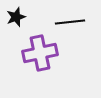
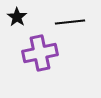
black star: moved 1 px right; rotated 18 degrees counterclockwise
